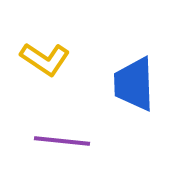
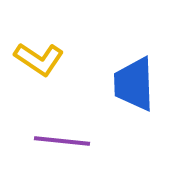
yellow L-shape: moved 6 px left
